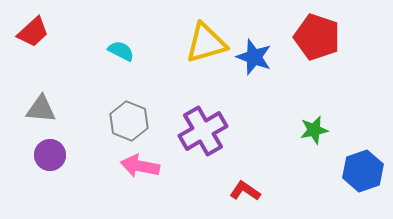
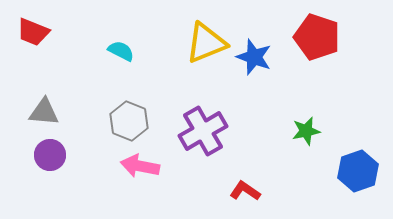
red trapezoid: rotated 64 degrees clockwise
yellow triangle: rotated 6 degrees counterclockwise
gray triangle: moved 3 px right, 3 px down
green star: moved 8 px left, 1 px down
blue hexagon: moved 5 px left
